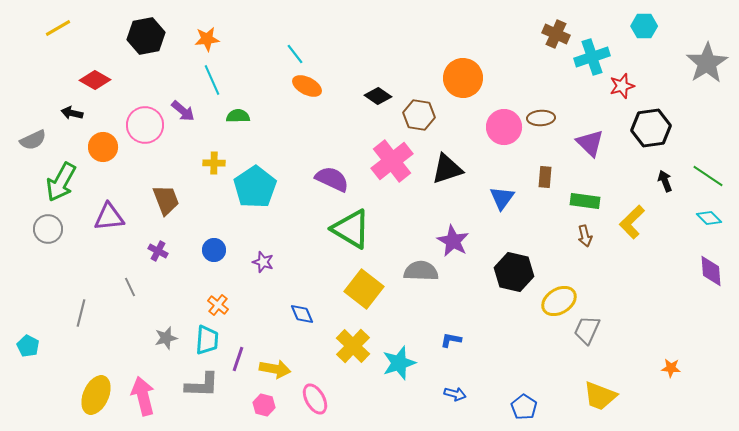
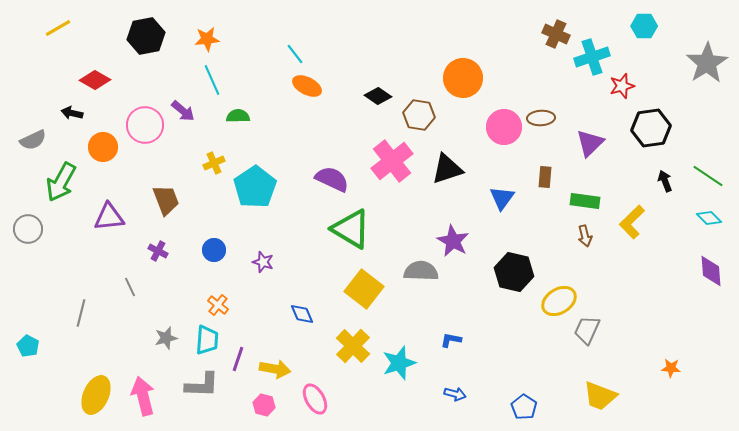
purple triangle at (590, 143): rotated 32 degrees clockwise
yellow cross at (214, 163): rotated 25 degrees counterclockwise
gray circle at (48, 229): moved 20 px left
